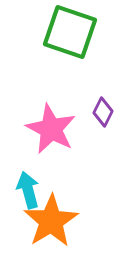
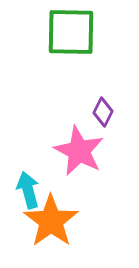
green square: moved 1 px right; rotated 18 degrees counterclockwise
pink star: moved 28 px right, 22 px down
orange star: rotated 4 degrees counterclockwise
